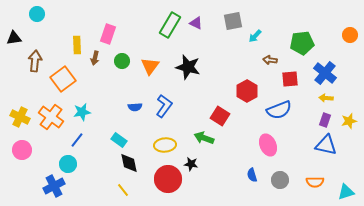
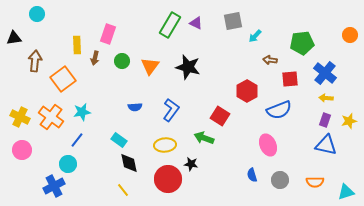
blue L-shape at (164, 106): moved 7 px right, 4 px down
